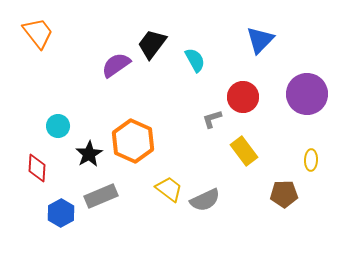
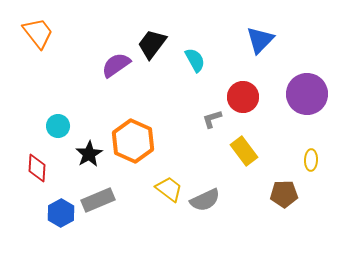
gray rectangle: moved 3 px left, 4 px down
